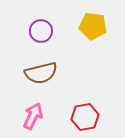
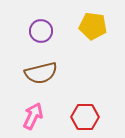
red hexagon: rotated 12 degrees clockwise
